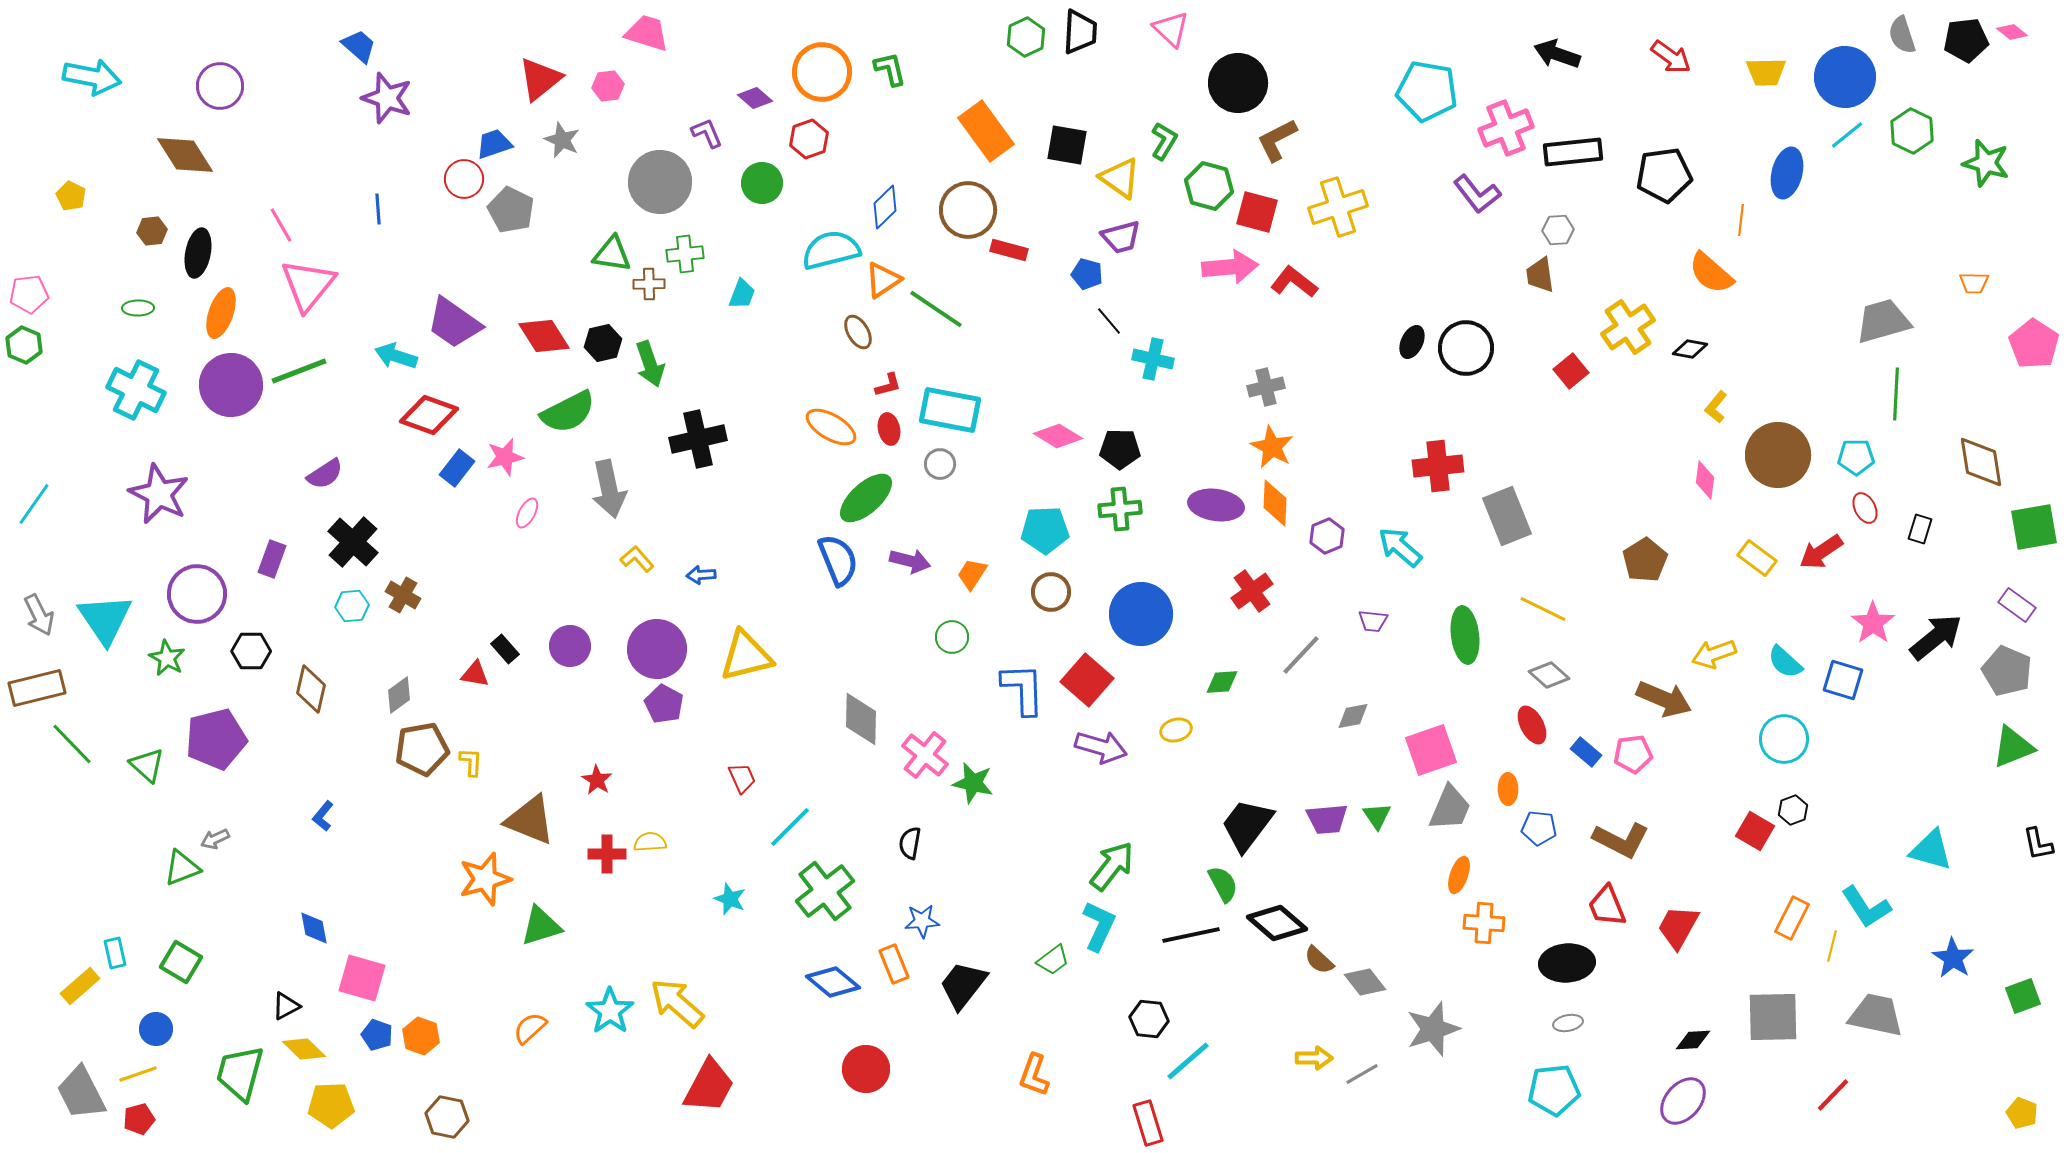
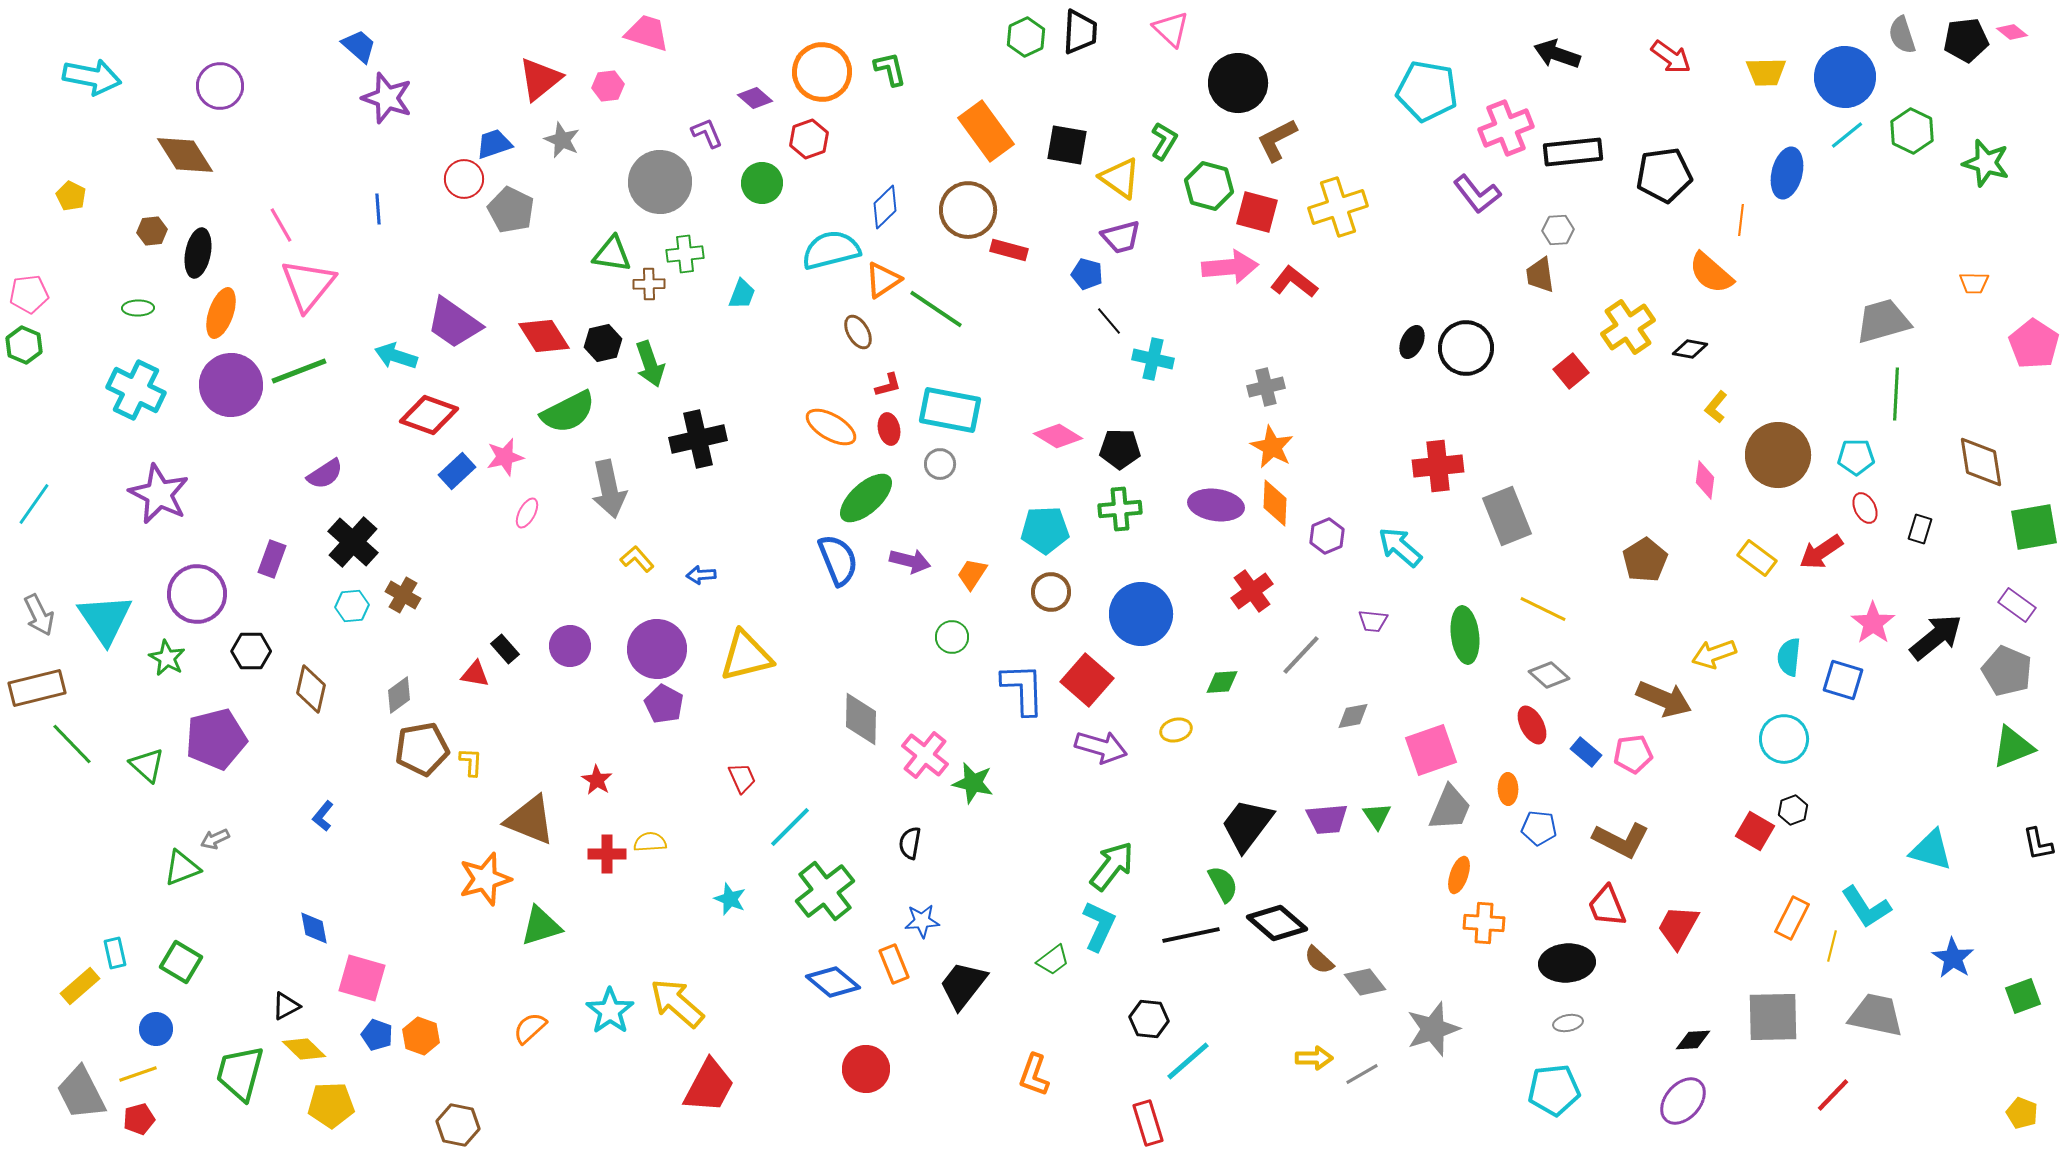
blue rectangle at (457, 468): moved 3 px down; rotated 9 degrees clockwise
cyan semicircle at (1785, 662): moved 4 px right, 5 px up; rotated 54 degrees clockwise
brown hexagon at (447, 1117): moved 11 px right, 8 px down
